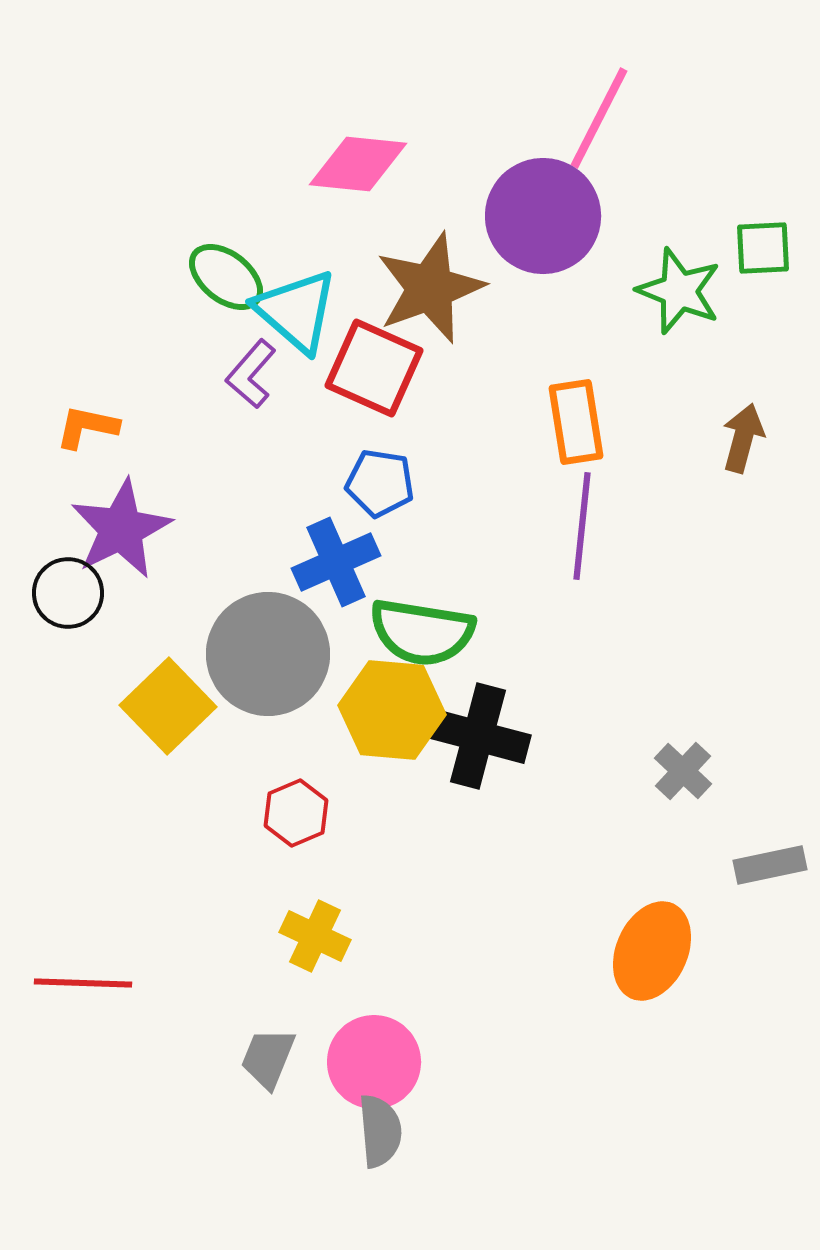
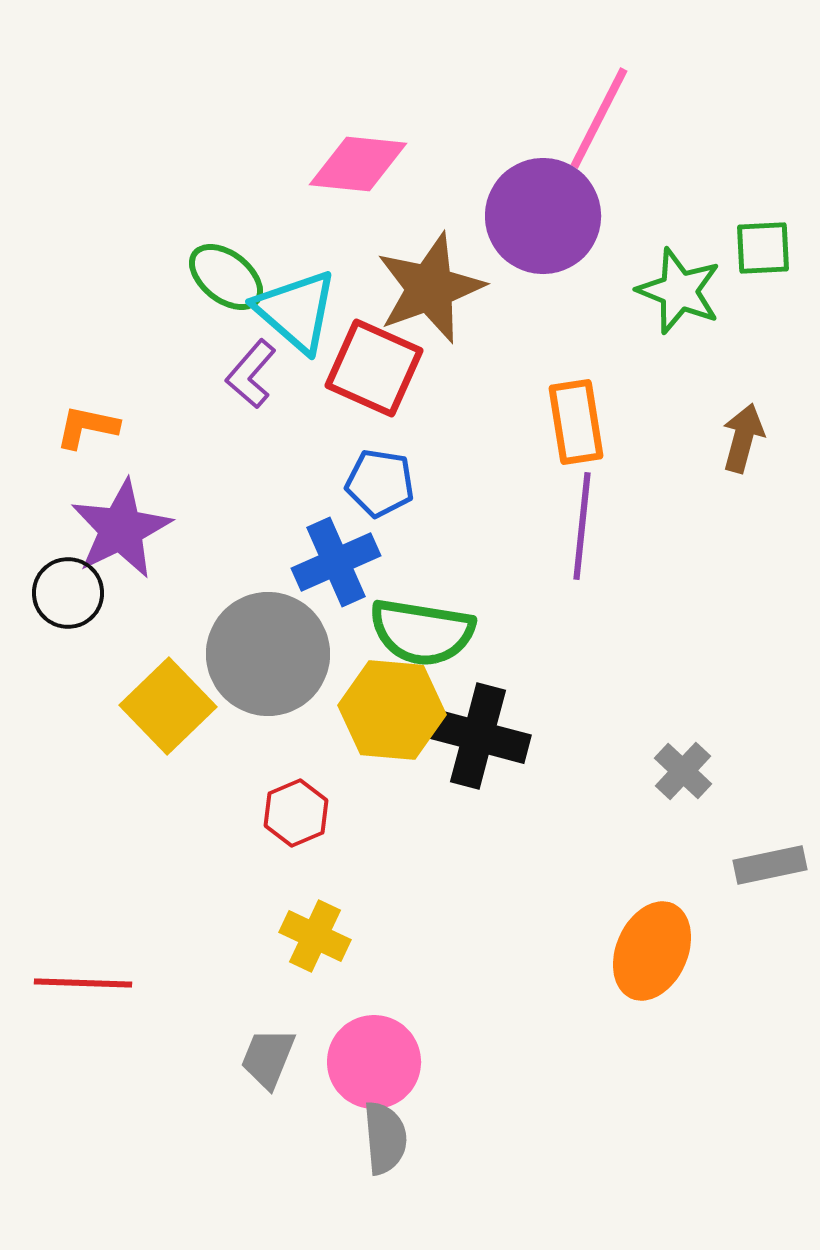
gray semicircle: moved 5 px right, 7 px down
